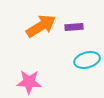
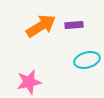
purple rectangle: moved 2 px up
pink star: rotated 15 degrees counterclockwise
